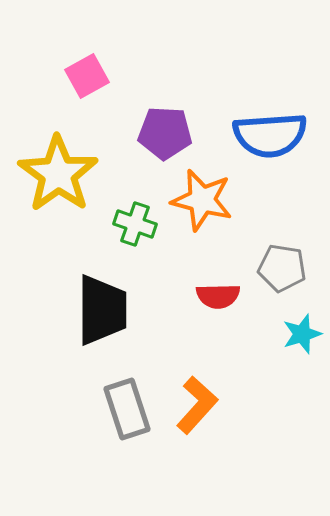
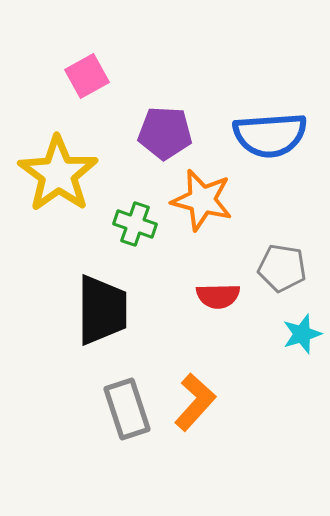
orange L-shape: moved 2 px left, 3 px up
